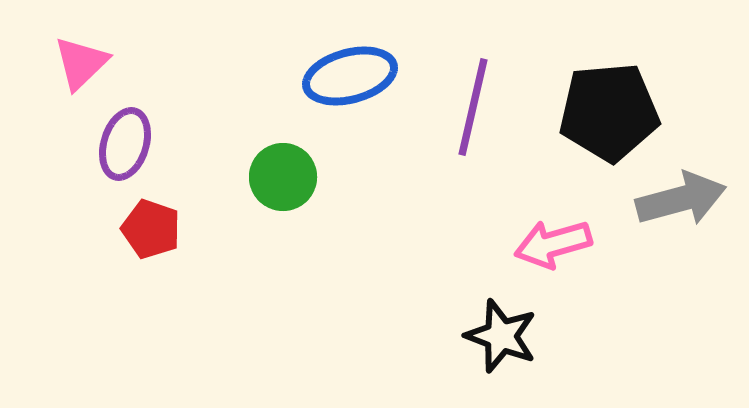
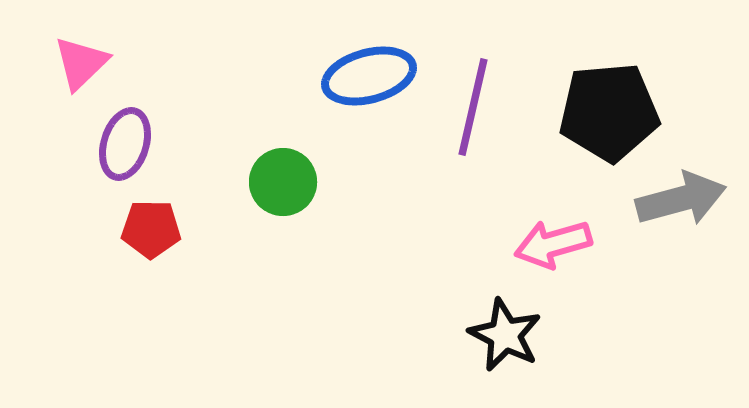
blue ellipse: moved 19 px right
green circle: moved 5 px down
red pentagon: rotated 18 degrees counterclockwise
black star: moved 4 px right, 1 px up; rotated 6 degrees clockwise
